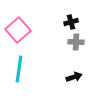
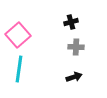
pink square: moved 5 px down
gray cross: moved 5 px down
